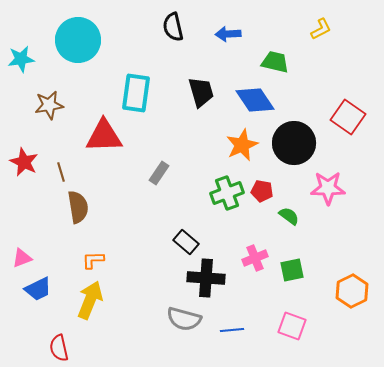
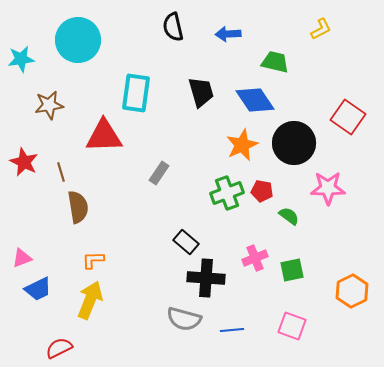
red semicircle: rotated 76 degrees clockwise
